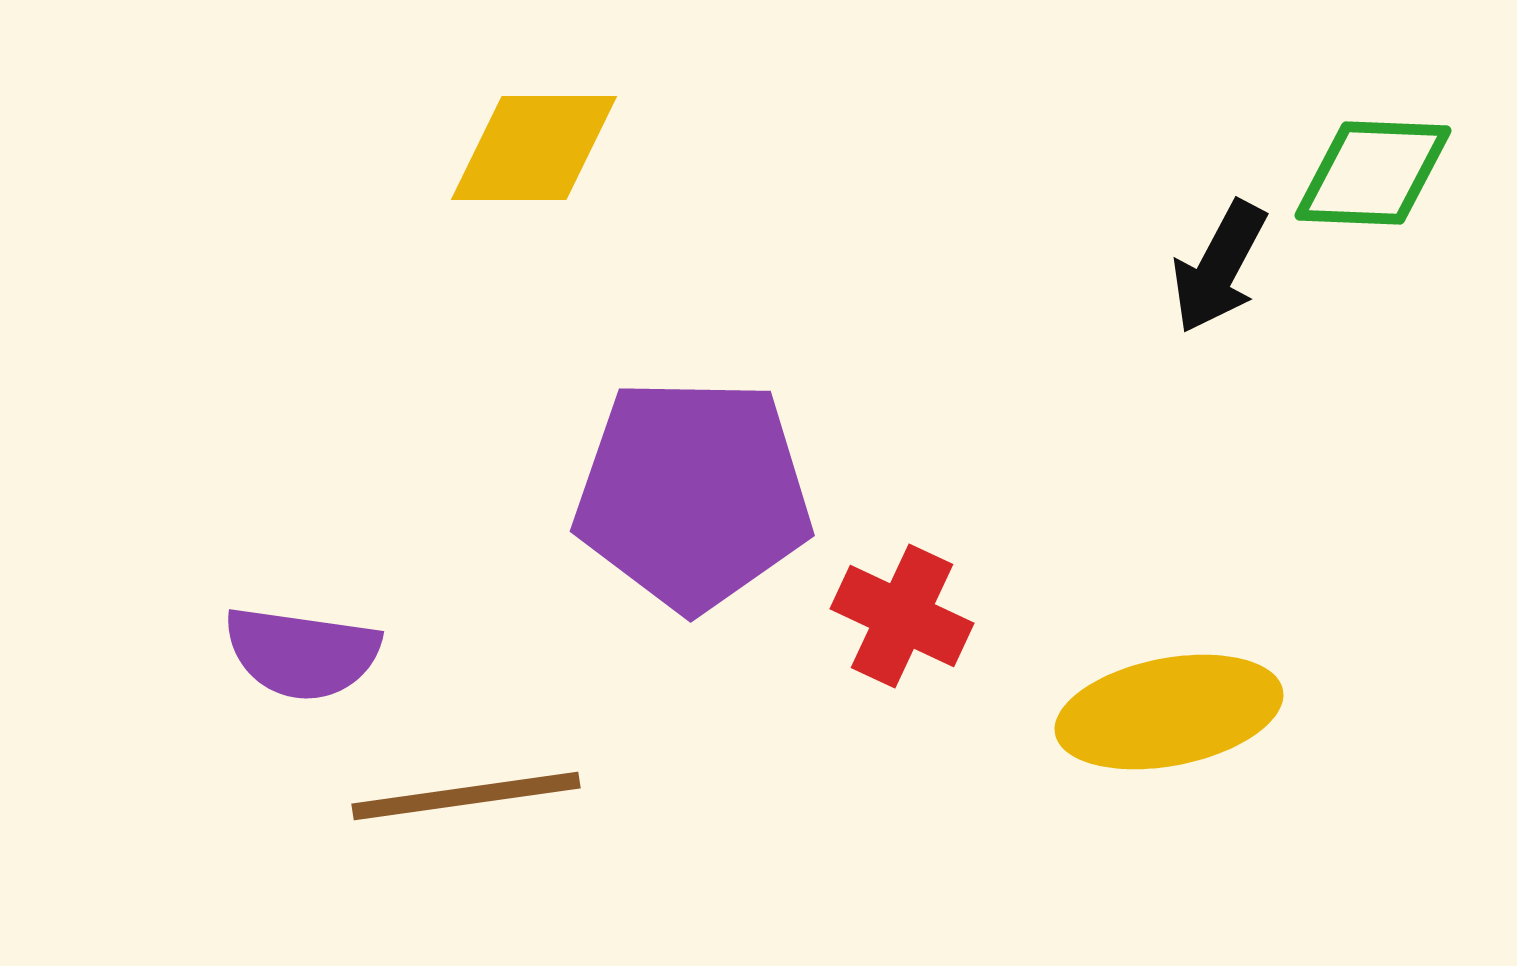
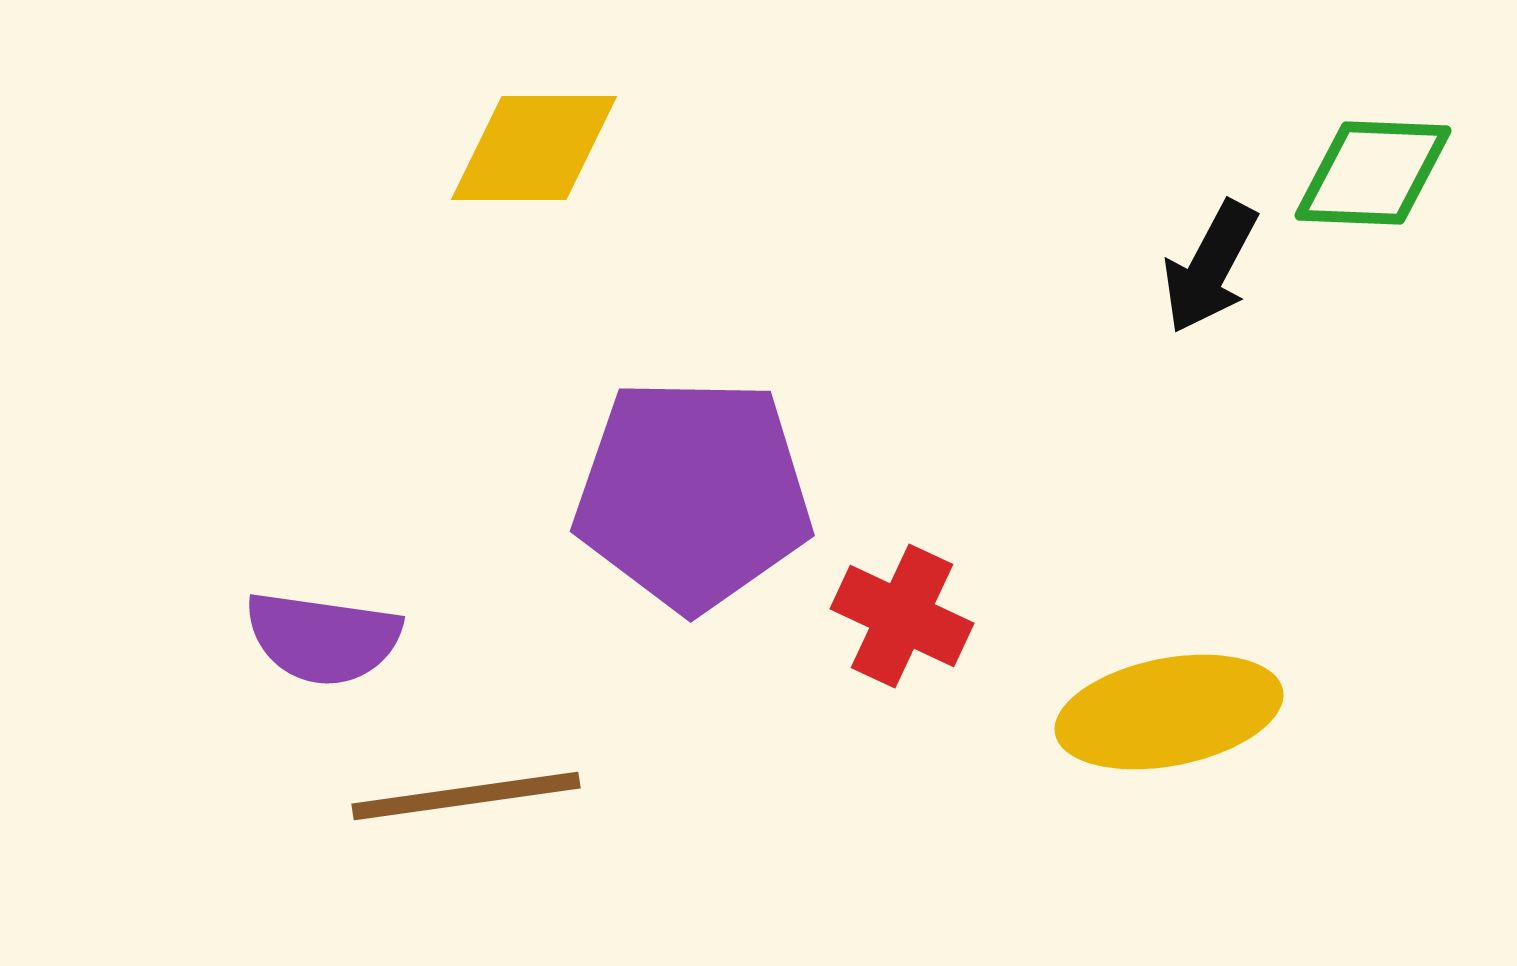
black arrow: moved 9 px left
purple semicircle: moved 21 px right, 15 px up
